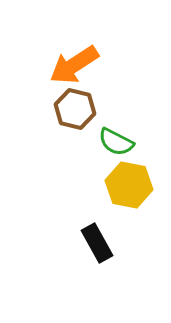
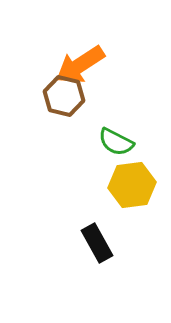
orange arrow: moved 6 px right
brown hexagon: moved 11 px left, 13 px up
yellow hexagon: moved 3 px right; rotated 18 degrees counterclockwise
